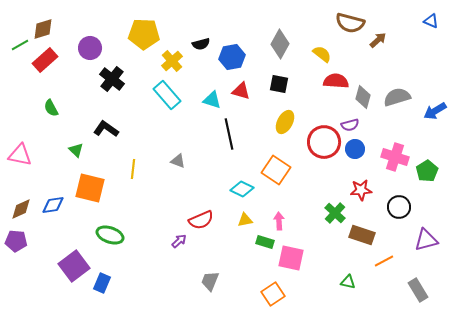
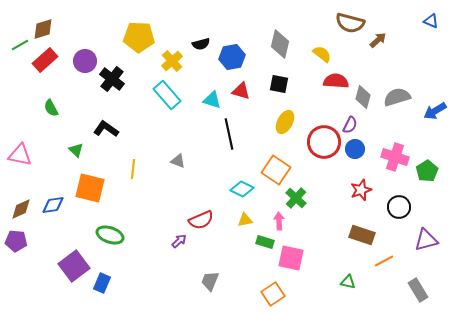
yellow pentagon at (144, 34): moved 5 px left, 3 px down
gray diamond at (280, 44): rotated 16 degrees counterclockwise
purple circle at (90, 48): moved 5 px left, 13 px down
purple semicircle at (350, 125): rotated 48 degrees counterclockwise
red star at (361, 190): rotated 15 degrees counterclockwise
green cross at (335, 213): moved 39 px left, 15 px up
